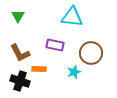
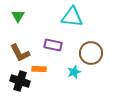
purple rectangle: moved 2 px left
